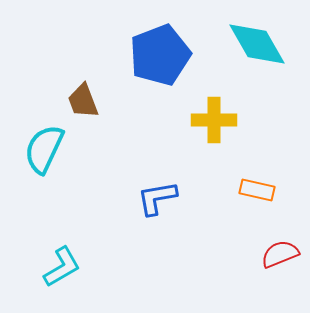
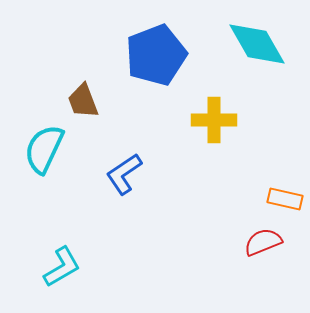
blue pentagon: moved 4 px left
orange rectangle: moved 28 px right, 9 px down
blue L-shape: moved 33 px left, 24 px up; rotated 24 degrees counterclockwise
red semicircle: moved 17 px left, 12 px up
